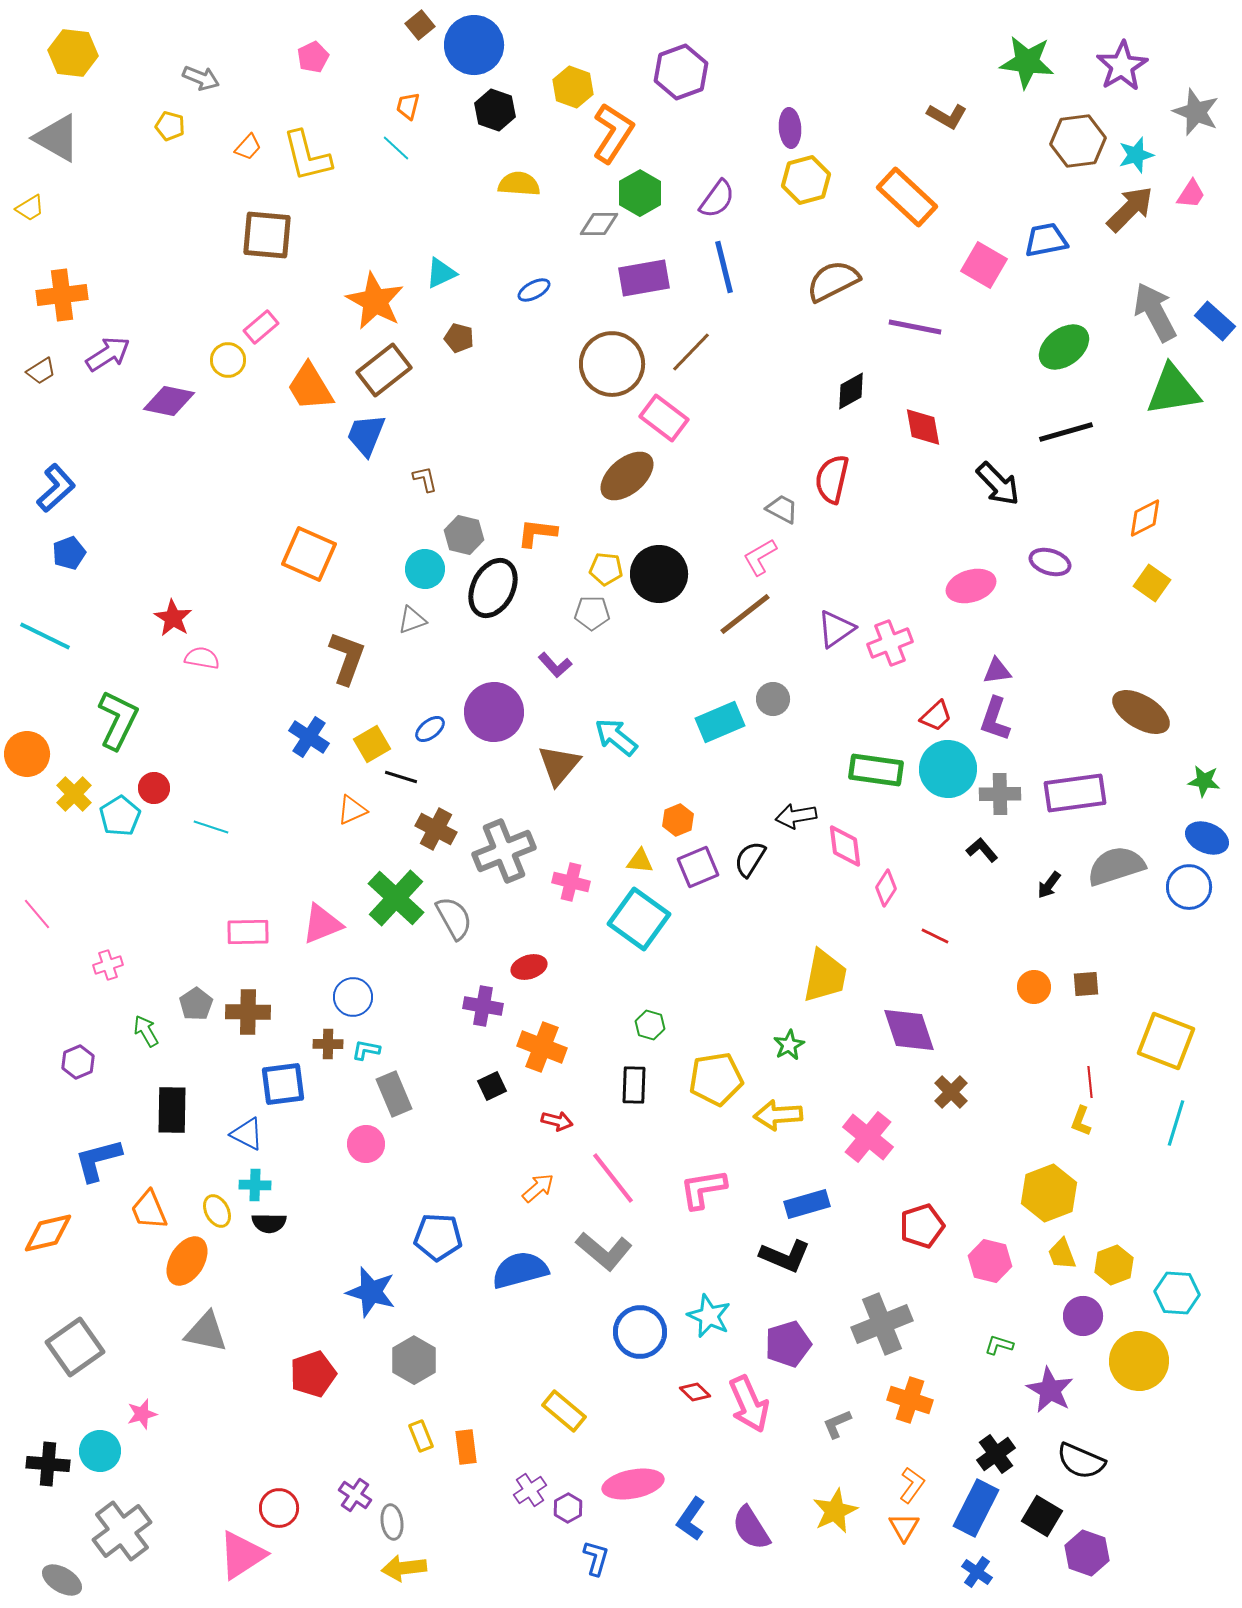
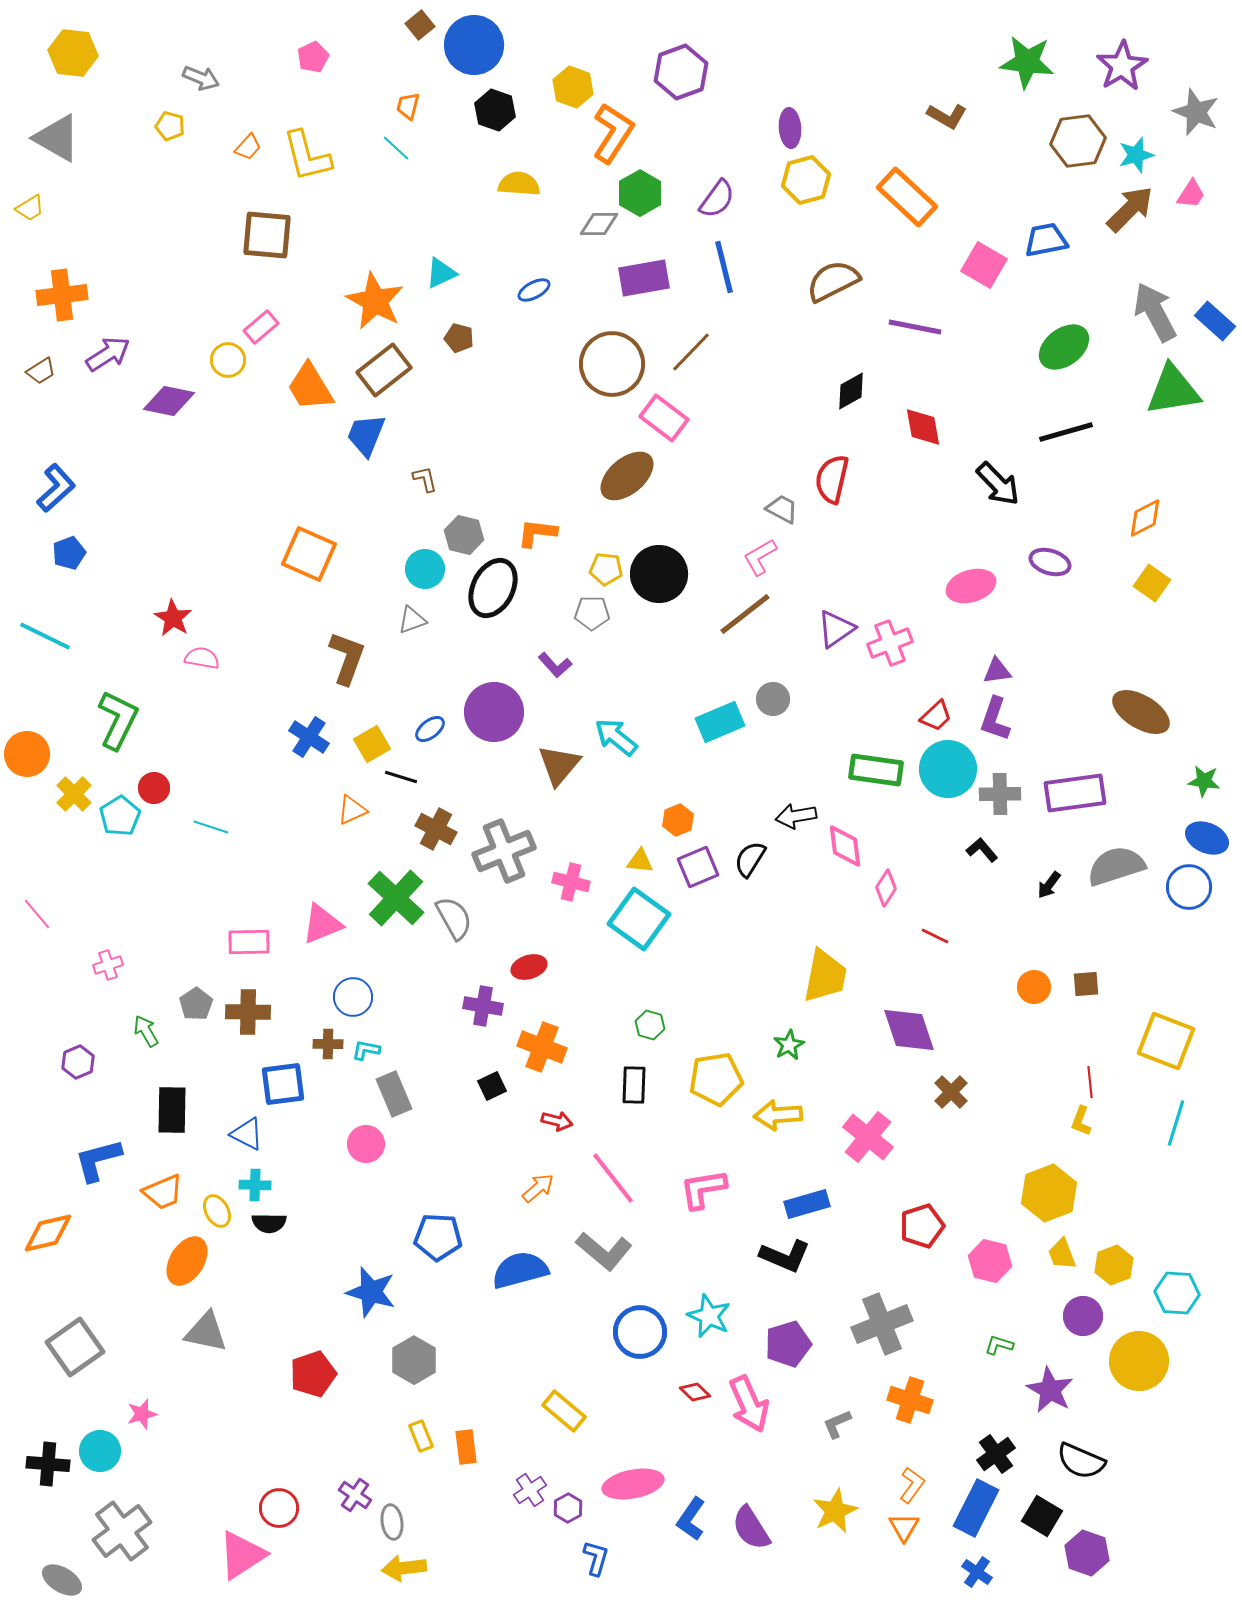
pink rectangle at (248, 932): moved 1 px right, 10 px down
orange trapezoid at (149, 1210): moved 14 px right, 18 px up; rotated 90 degrees counterclockwise
